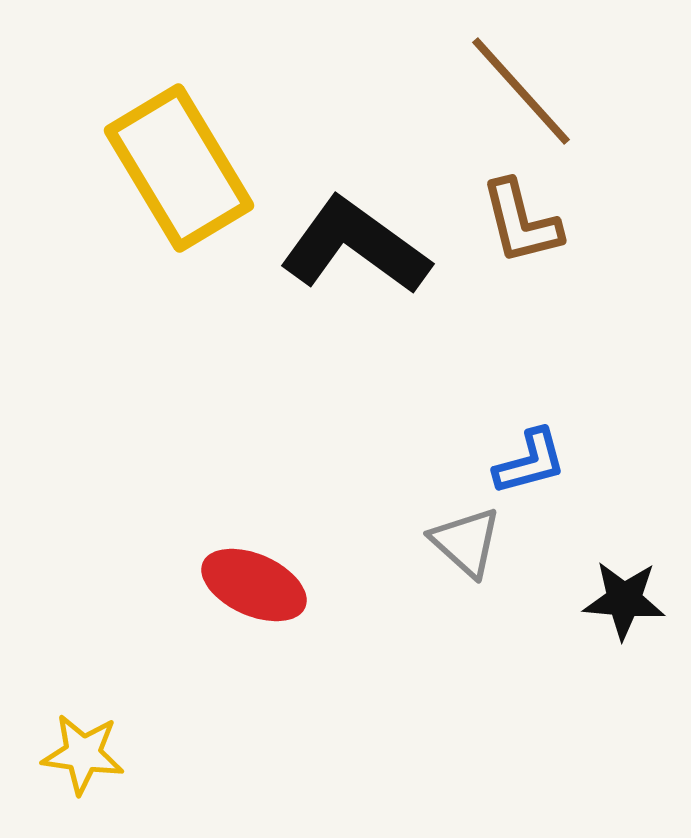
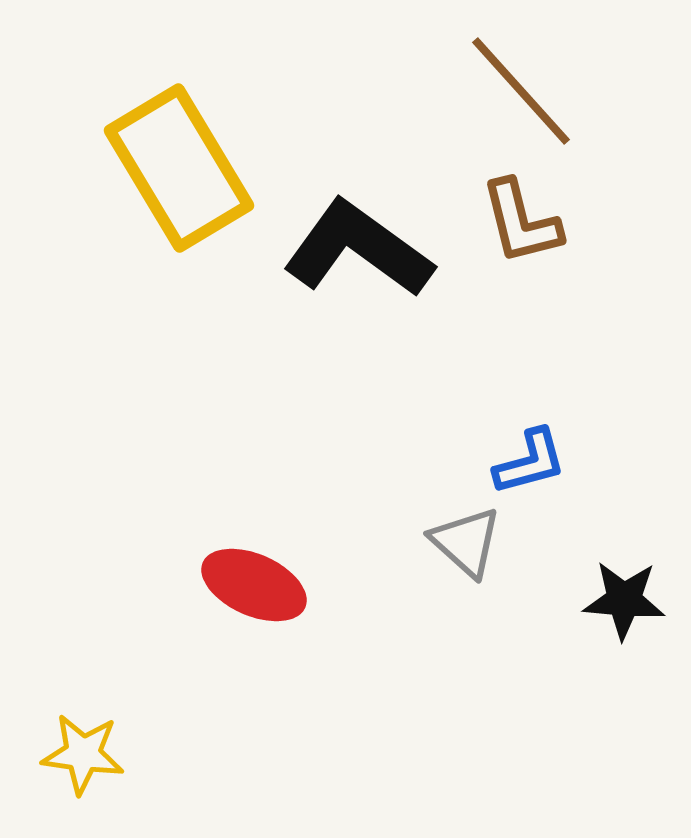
black L-shape: moved 3 px right, 3 px down
